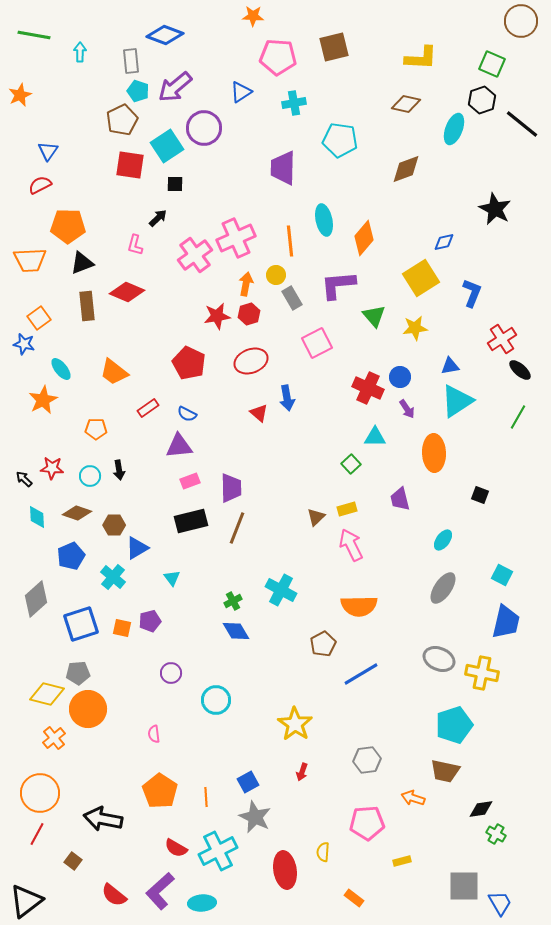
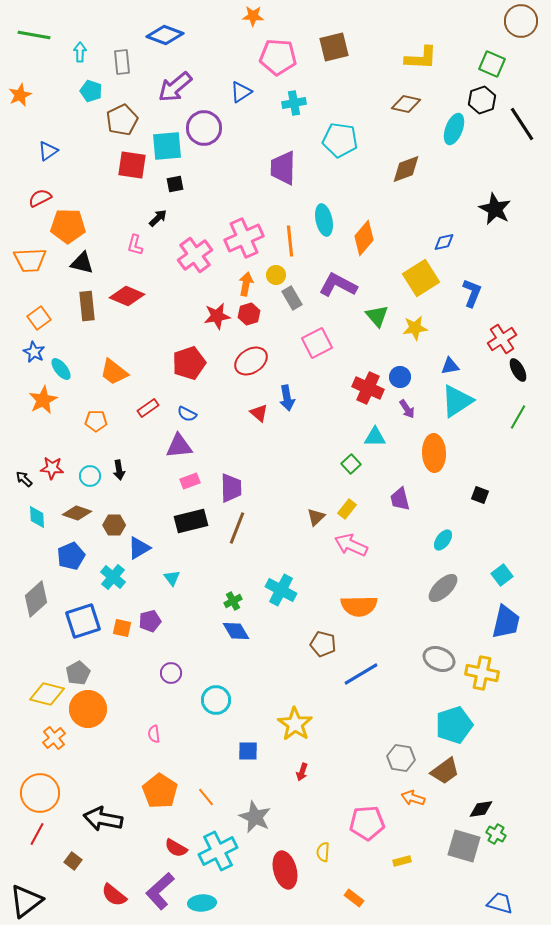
gray rectangle at (131, 61): moved 9 px left, 1 px down
cyan pentagon at (138, 91): moved 47 px left
black line at (522, 124): rotated 18 degrees clockwise
cyan square at (167, 146): rotated 28 degrees clockwise
blue triangle at (48, 151): rotated 20 degrees clockwise
red square at (130, 165): moved 2 px right
black square at (175, 184): rotated 12 degrees counterclockwise
red semicircle at (40, 185): moved 13 px down
pink cross at (236, 238): moved 8 px right
black triangle at (82, 263): rotated 35 degrees clockwise
purple L-shape at (338, 285): rotated 33 degrees clockwise
red diamond at (127, 292): moved 4 px down
green triangle at (374, 316): moved 3 px right
blue star at (24, 344): moved 10 px right, 8 px down; rotated 15 degrees clockwise
red ellipse at (251, 361): rotated 12 degrees counterclockwise
red pentagon at (189, 363): rotated 28 degrees clockwise
black ellipse at (520, 370): moved 2 px left; rotated 20 degrees clockwise
orange pentagon at (96, 429): moved 8 px up
yellow rectangle at (347, 509): rotated 36 degrees counterclockwise
pink arrow at (351, 545): rotated 40 degrees counterclockwise
blue triangle at (137, 548): moved 2 px right
cyan square at (502, 575): rotated 25 degrees clockwise
gray ellipse at (443, 588): rotated 12 degrees clockwise
blue square at (81, 624): moved 2 px right, 3 px up
brown pentagon at (323, 644): rotated 30 degrees counterclockwise
gray pentagon at (78, 673): rotated 25 degrees counterclockwise
gray hexagon at (367, 760): moved 34 px right, 2 px up; rotated 16 degrees clockwise
brown trapezoid at (445, 771): rotated 48 degrees counterclockwise
blue square at (248, 782): moved 31 px up; rotated 30 degrees clockwise
orange line at (206, 797): rotated 36 degrees counterclockwise
red ellipse at (285, 870): rotated 6 degrees counterclockwise
gray square at (464, 886): moved 40 px up; rotated 16 degrees clockwise
blue trapezoid at (500, 903): rotated 44 degrees counterclockwise
